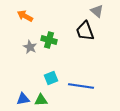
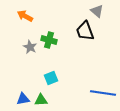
blue line: moved 22 px right, 7 px down
